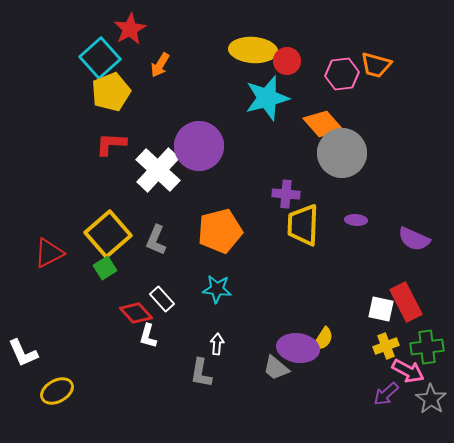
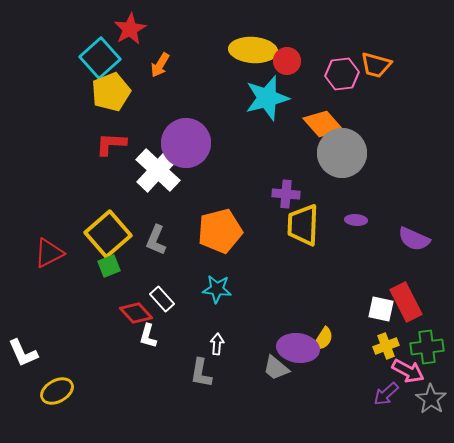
purple circle at (199, 146): moved 13 px left, 3 px up
green square at (105, 268): moved 4 px right, 2 px up; rotated 10 degrees clockwise
